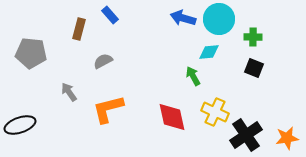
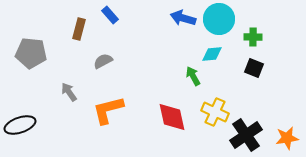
cyan diamond: moved 3 px right, 2 px down
orange L-shape: moved 1 px down
